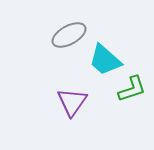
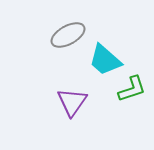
gray ellipse: moved 1 px left
